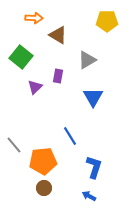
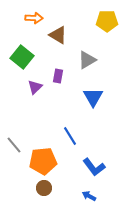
green square: moved 1 px right
blue L-shape: rotated 125 degrees clockwise
